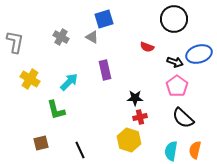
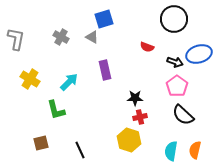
gray L-shape: moved 1 px right, 3 px up
black semicircle: moved 3 px up
